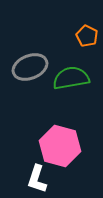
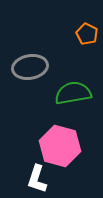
orange pentagon: moved 2 px up
gray ellipse: rotated 12 degrees clockwise
green semicircle: moved 2 px right, 15 px down
